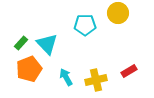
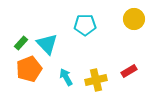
yellow circle: moved 16 px right, 6 px down
